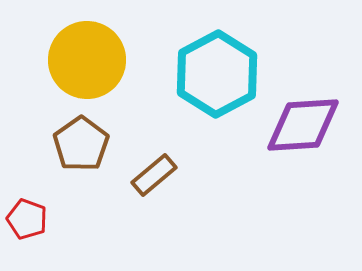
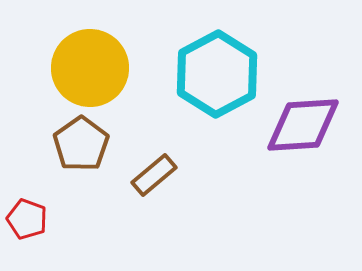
yellow circle: moved 3 px right, 8 px down
